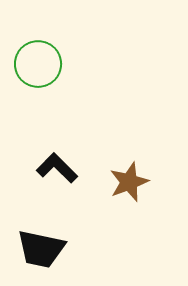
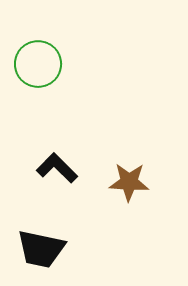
brown star: rotated 24 degrees clockwise
